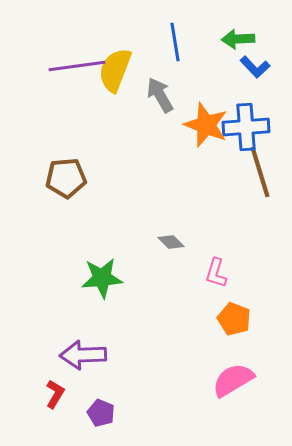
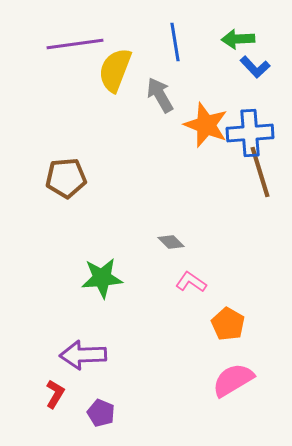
purple line: moved 2 px left, 22 px up
blue cross: moved 4 px right, 6 px down
pink L-shape: moved 25 px left, 9 px down; rotated 108 degrees clockwise
orange pentagon: moved 6 px left, 5 px down; rotated 8 degrees clockwise
